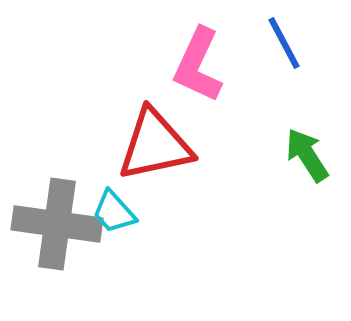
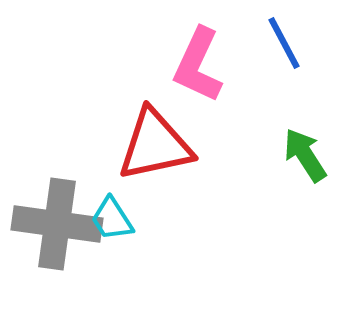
green arrow: moved 2 px left
cyan trapezoid: moved 2 px left, 7 px down; rotated 9 degrees clockwise
